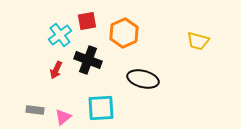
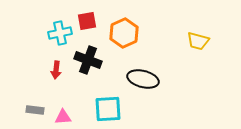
cyan cross: moved 2 px up; rotated 25 degrees clockwise
red arrow: rotated 18 degrees counterclockwise
cyan square: moved 7 px right, 1 px down
pink triangle: rotated 36 degrees clockwise
